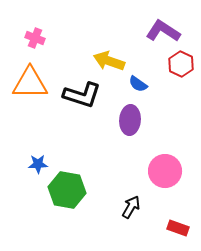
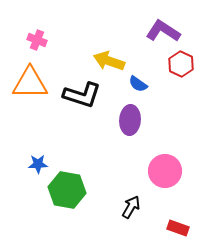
pink cross: moved 2 px right, 2 px down
